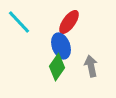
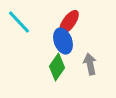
blue ellipse: moved 2 px right, 5 px up
gray arrow: moved 1 px left, 2 px up
